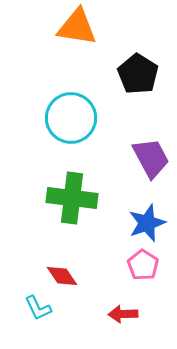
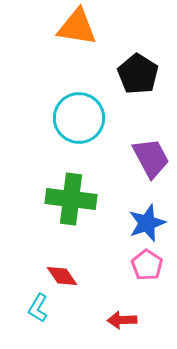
cyan circle: moved 8 px right
green cross: moved 1 px left, 1 px down
pink pentagon: moved 4 px right
cyan L-shape: rotated 56 degrees clockwise
red arrow: moved 1 px left, 6 px down
